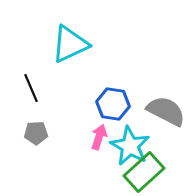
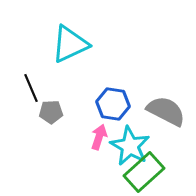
gray pentagon: moved 15 px right, 21 px up
